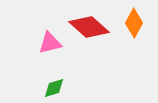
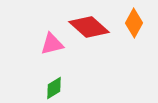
pink triangle: moved 2 px right, 1 px down
green diamond: rotated 15 degrees counterclockwise
